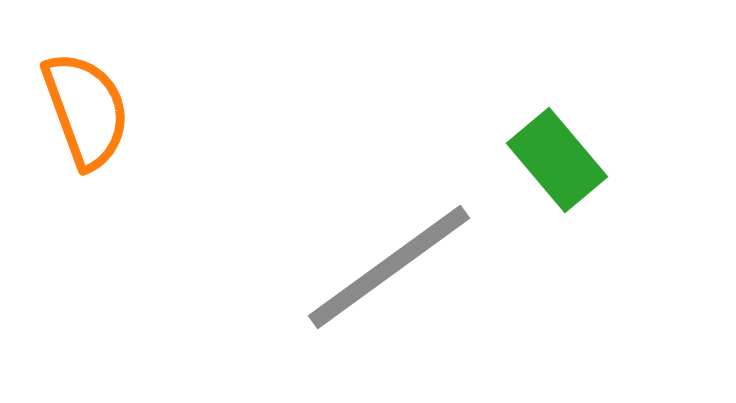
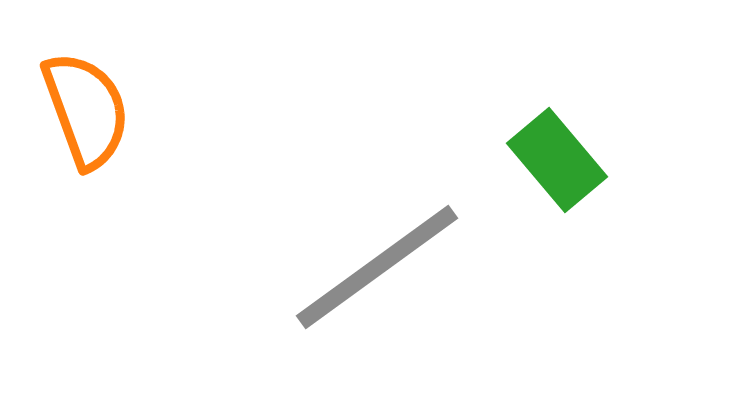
gray line: moved 12 px left
